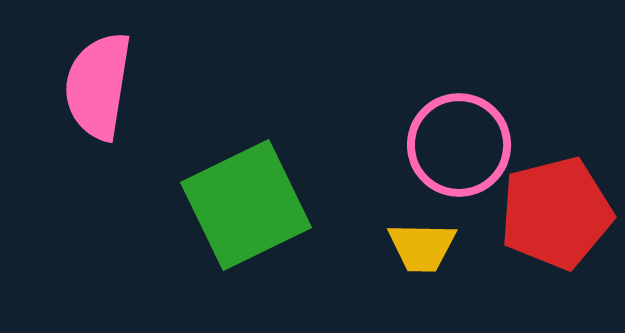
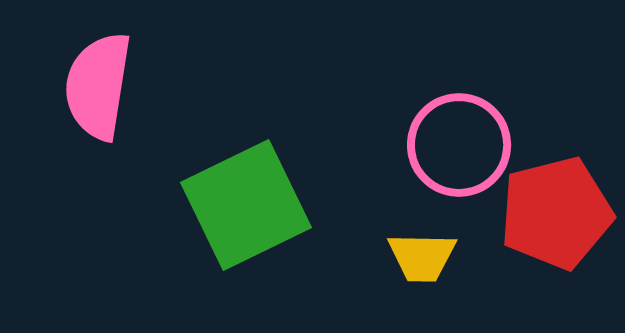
yellow trapezoid: moved 10 px down
